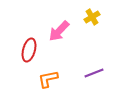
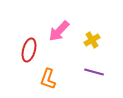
yellow cross: moved 23 px down
purple line: moved 1 px up; rotated 36 degrees clockwise
orange L-shape: rotated 60 degrees counterclockwise
